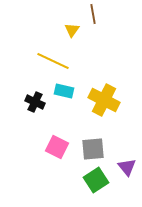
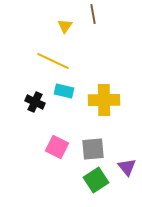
yellow triangle: moved 7 px left, 4 px up
yellow cross: rotated 28 degrees counterclockwise
